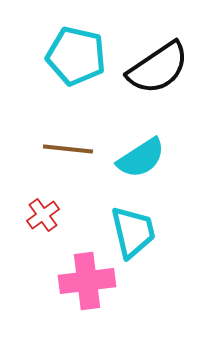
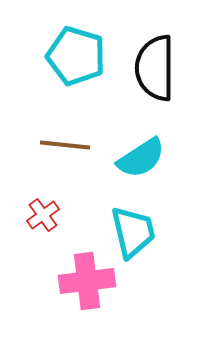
cyan pentagon: rotated 4 degrees clockwise
black semicircle: moved 3 px left; rotated 124 degrees clockwise
brown line: moved 3 px left, 4 px up
